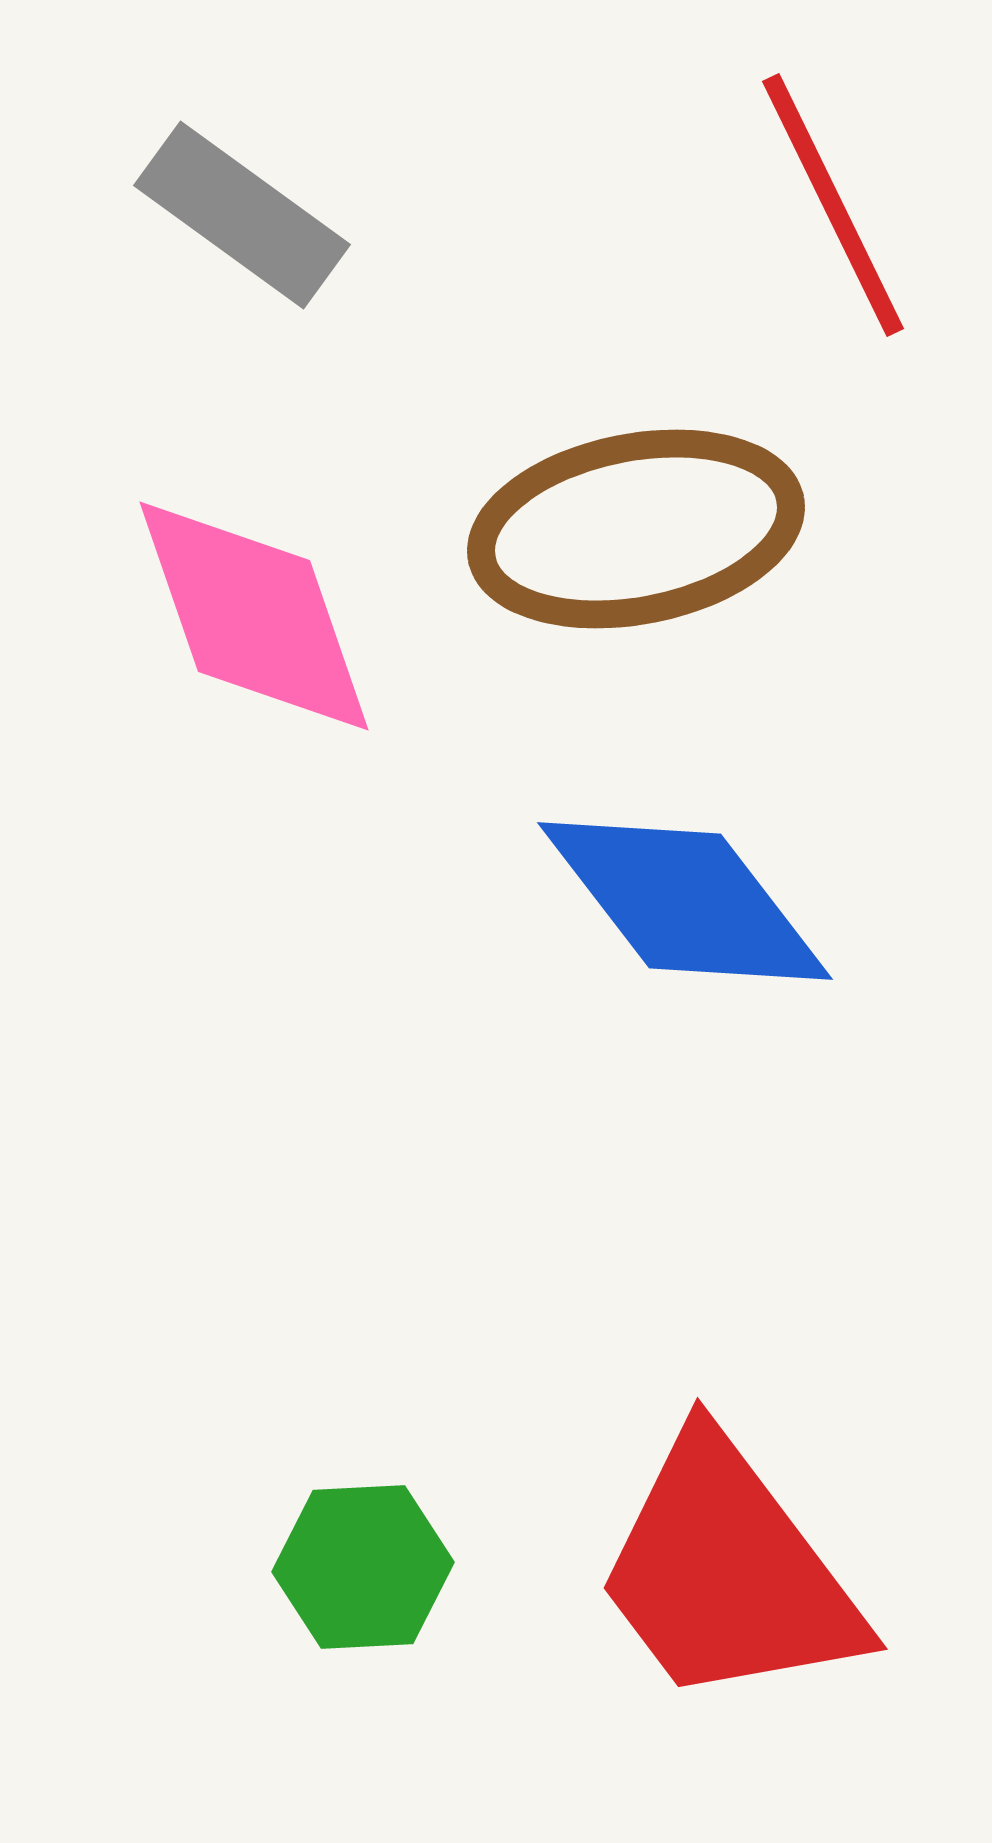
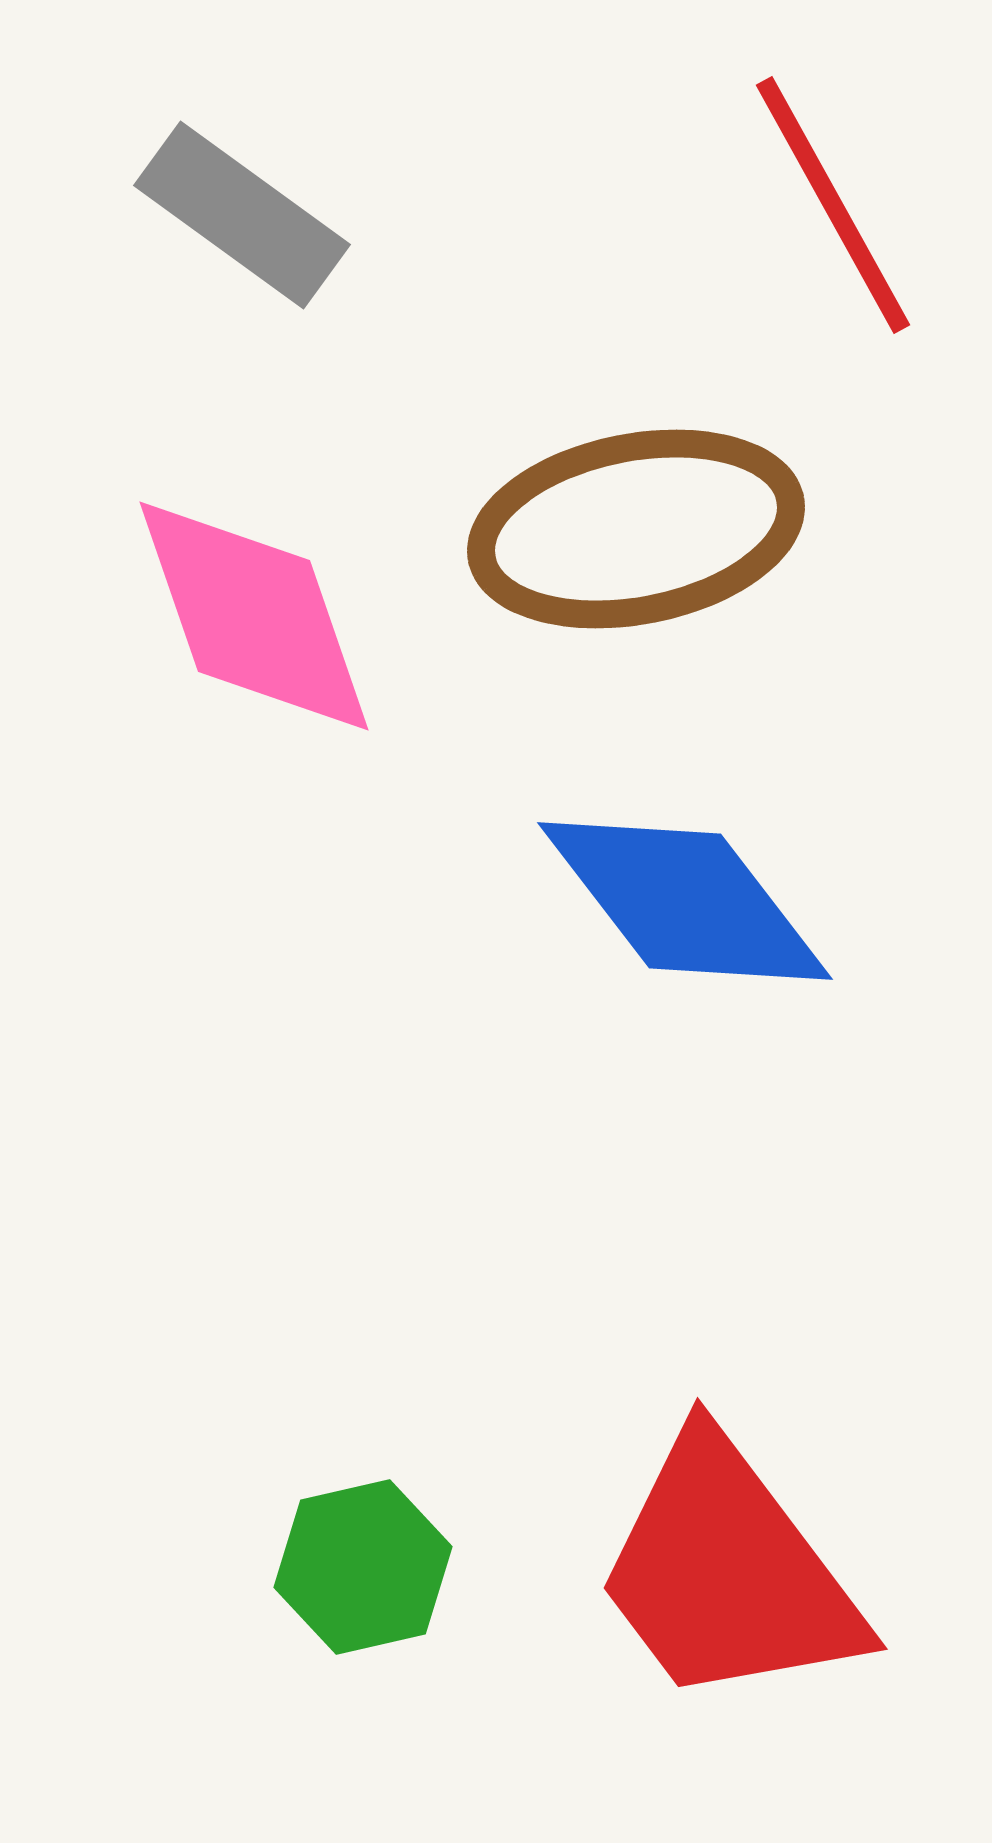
red line: rotated 3 degrees counterclockwise
green hexagon: rotated 10 degrees counterclockwise
